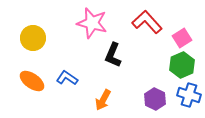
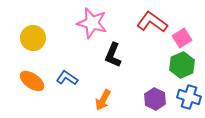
red L-shape: moved 5 px right; rotated 12 degrees counterclockwise
blue cross: moved 2 px down
